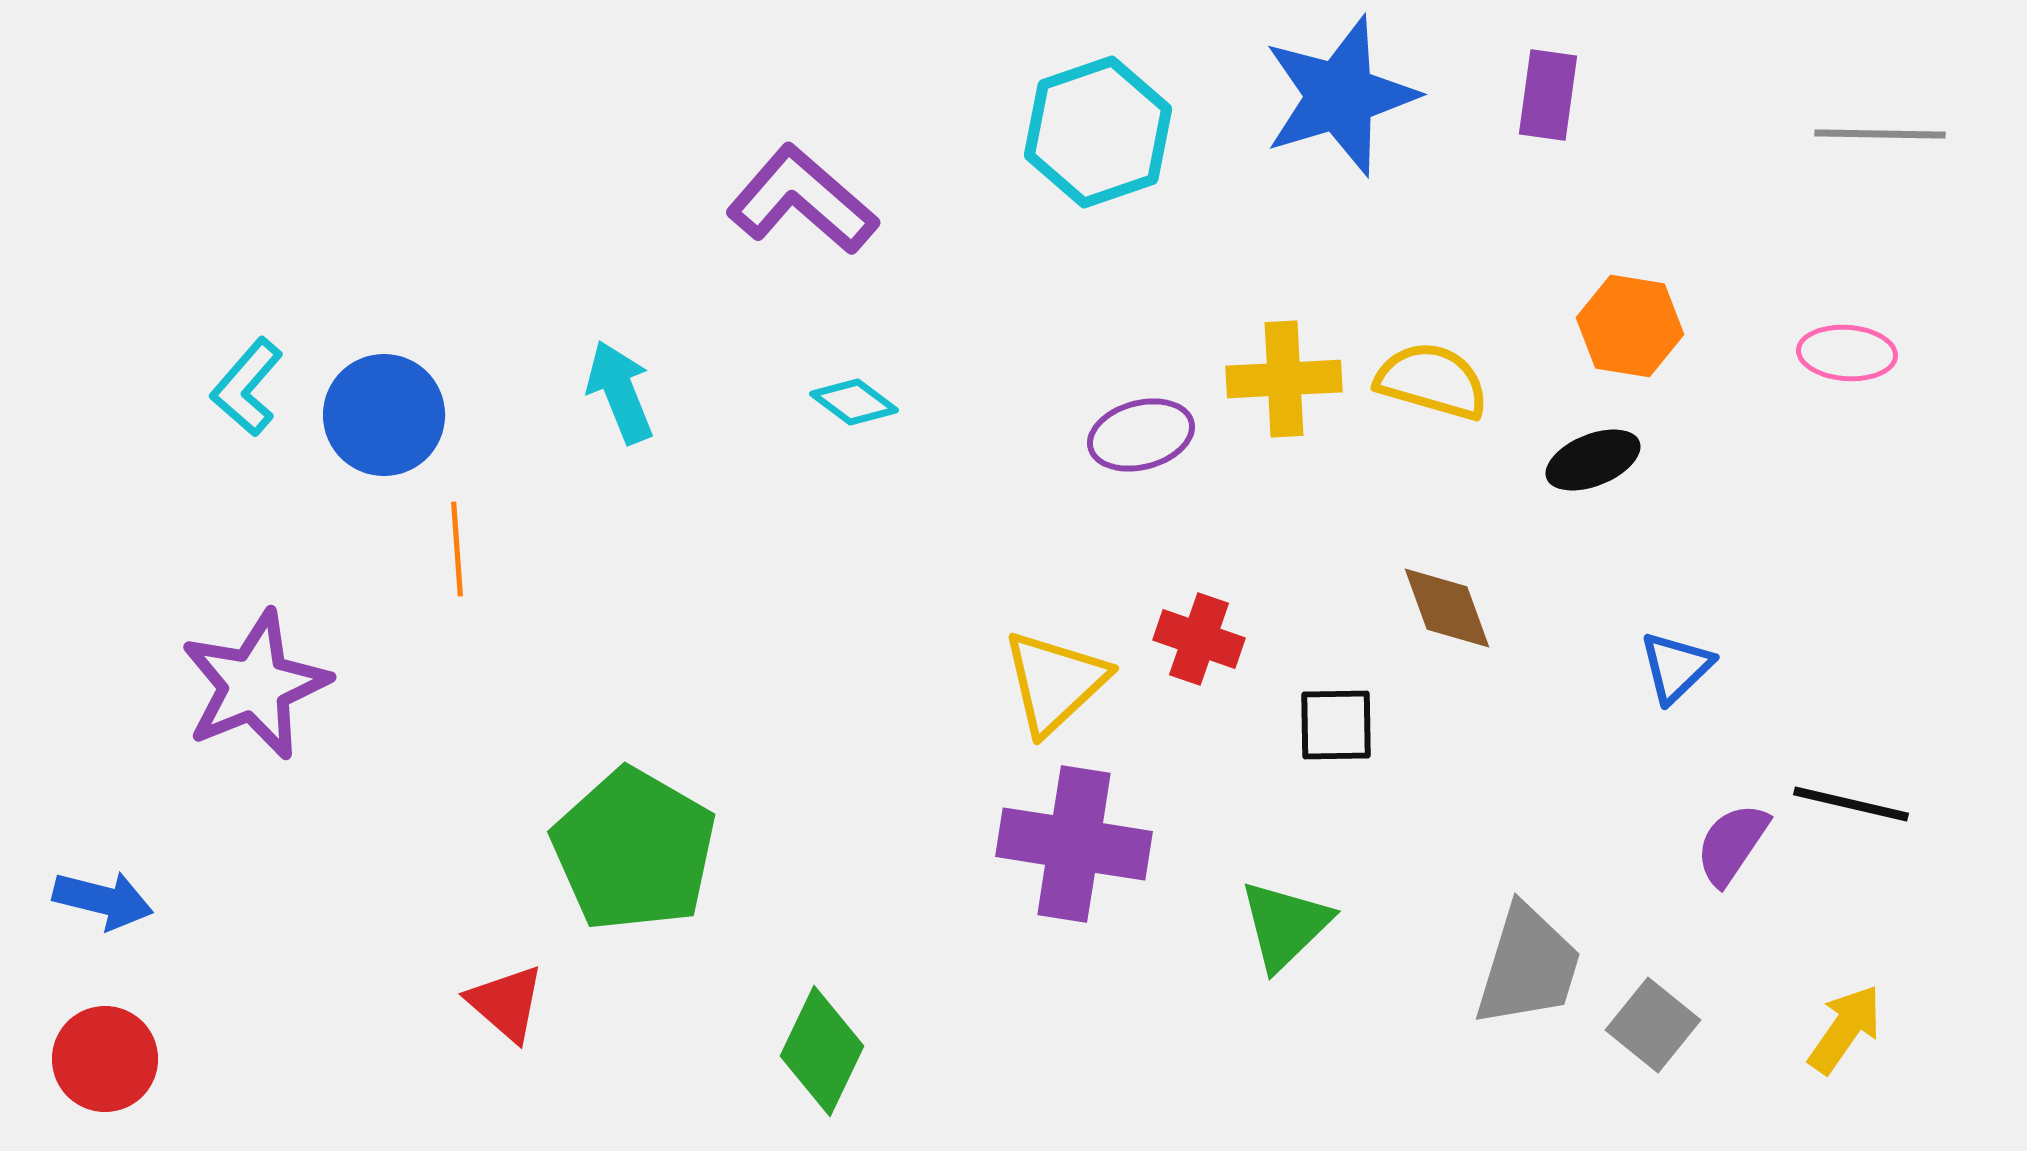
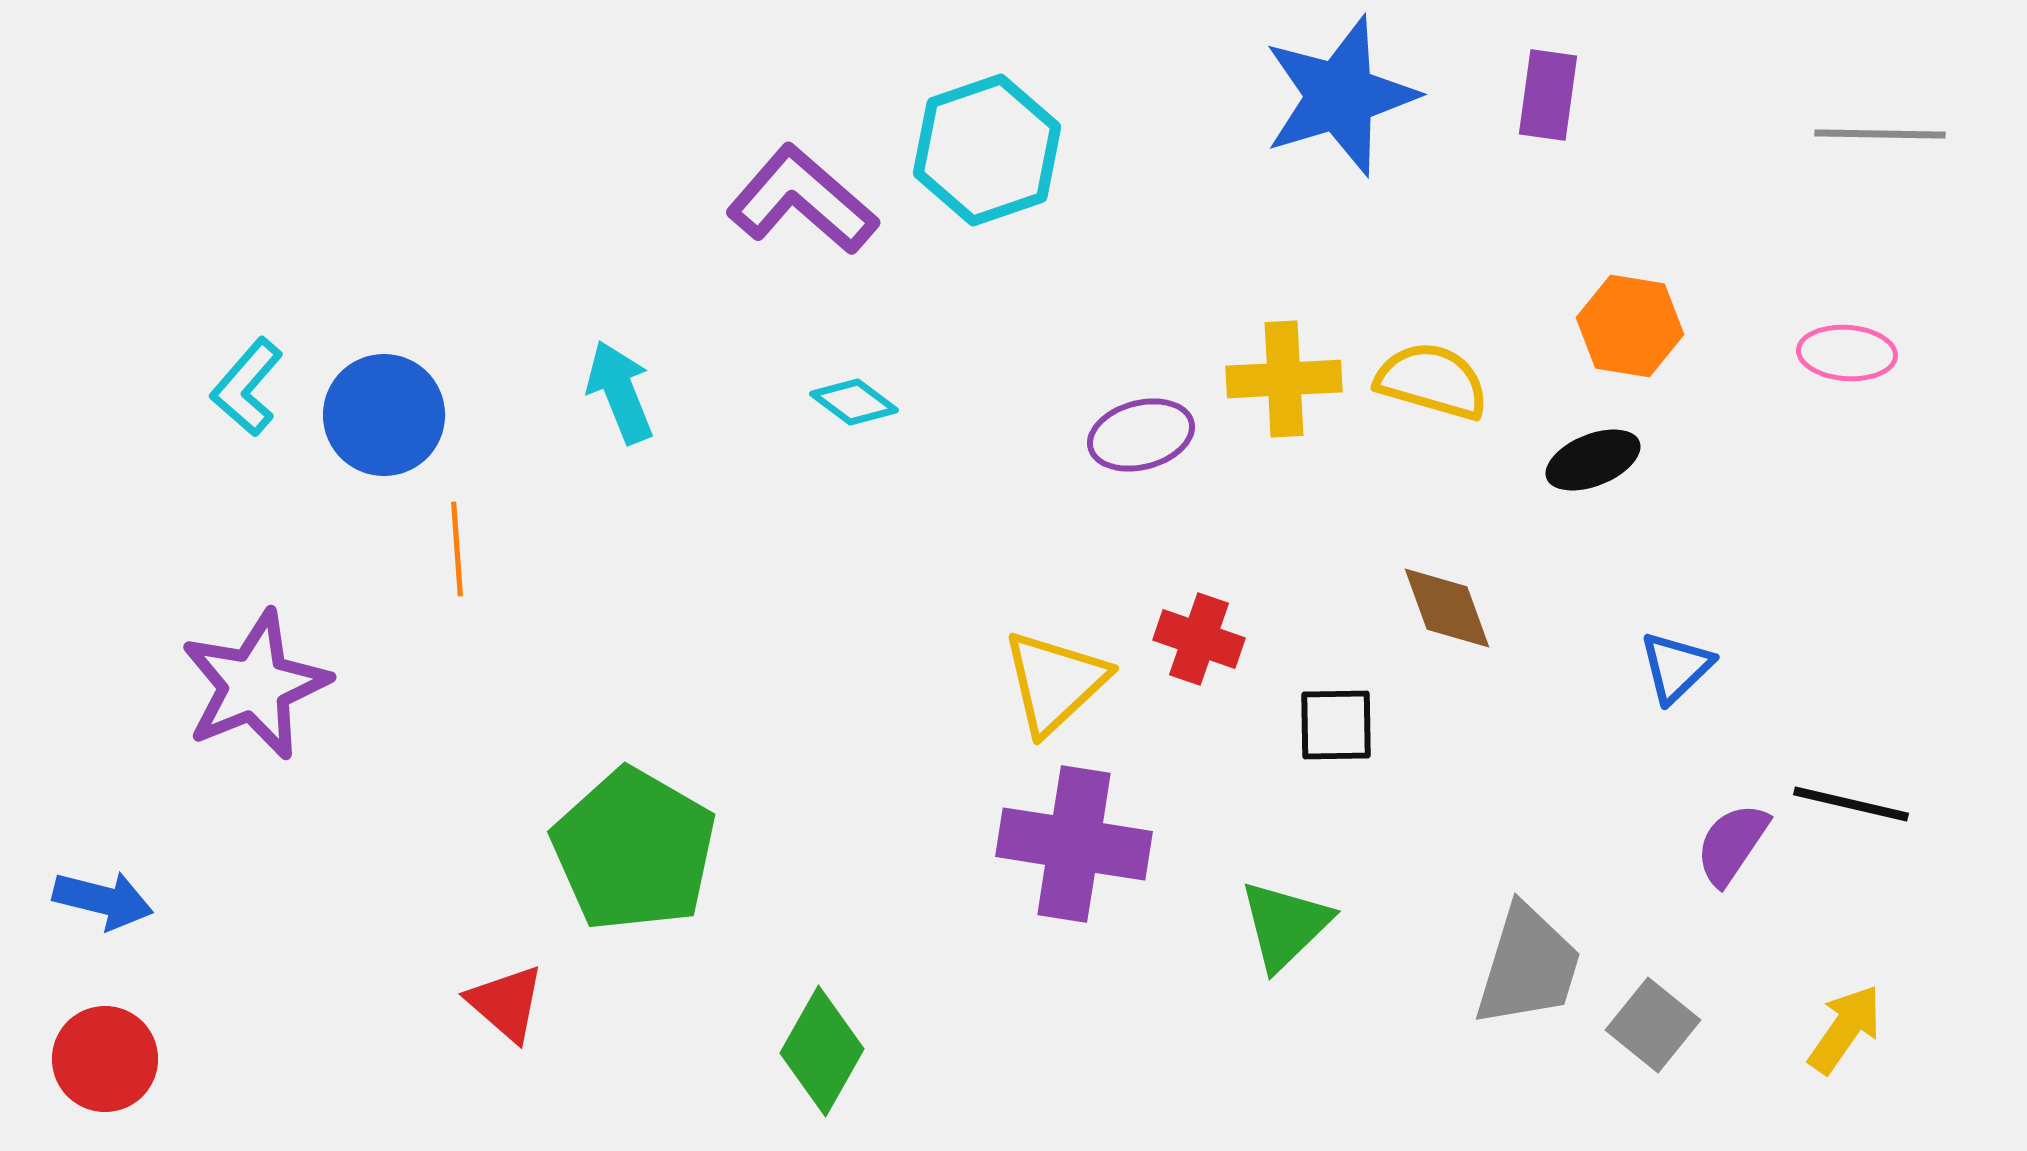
cyan hexagon: moved 111 px left, 18 px down
green diamond: rotated 4 degrees clockwise
